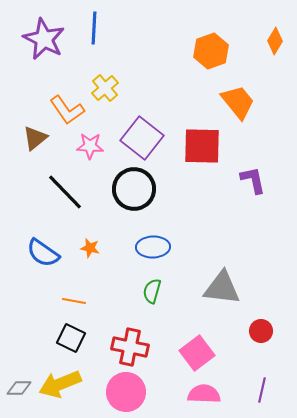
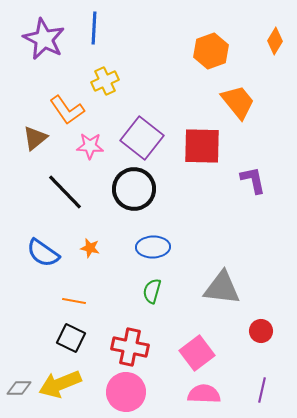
yellow cross: moved 7 px up; rotated 16 degrees clockwise
